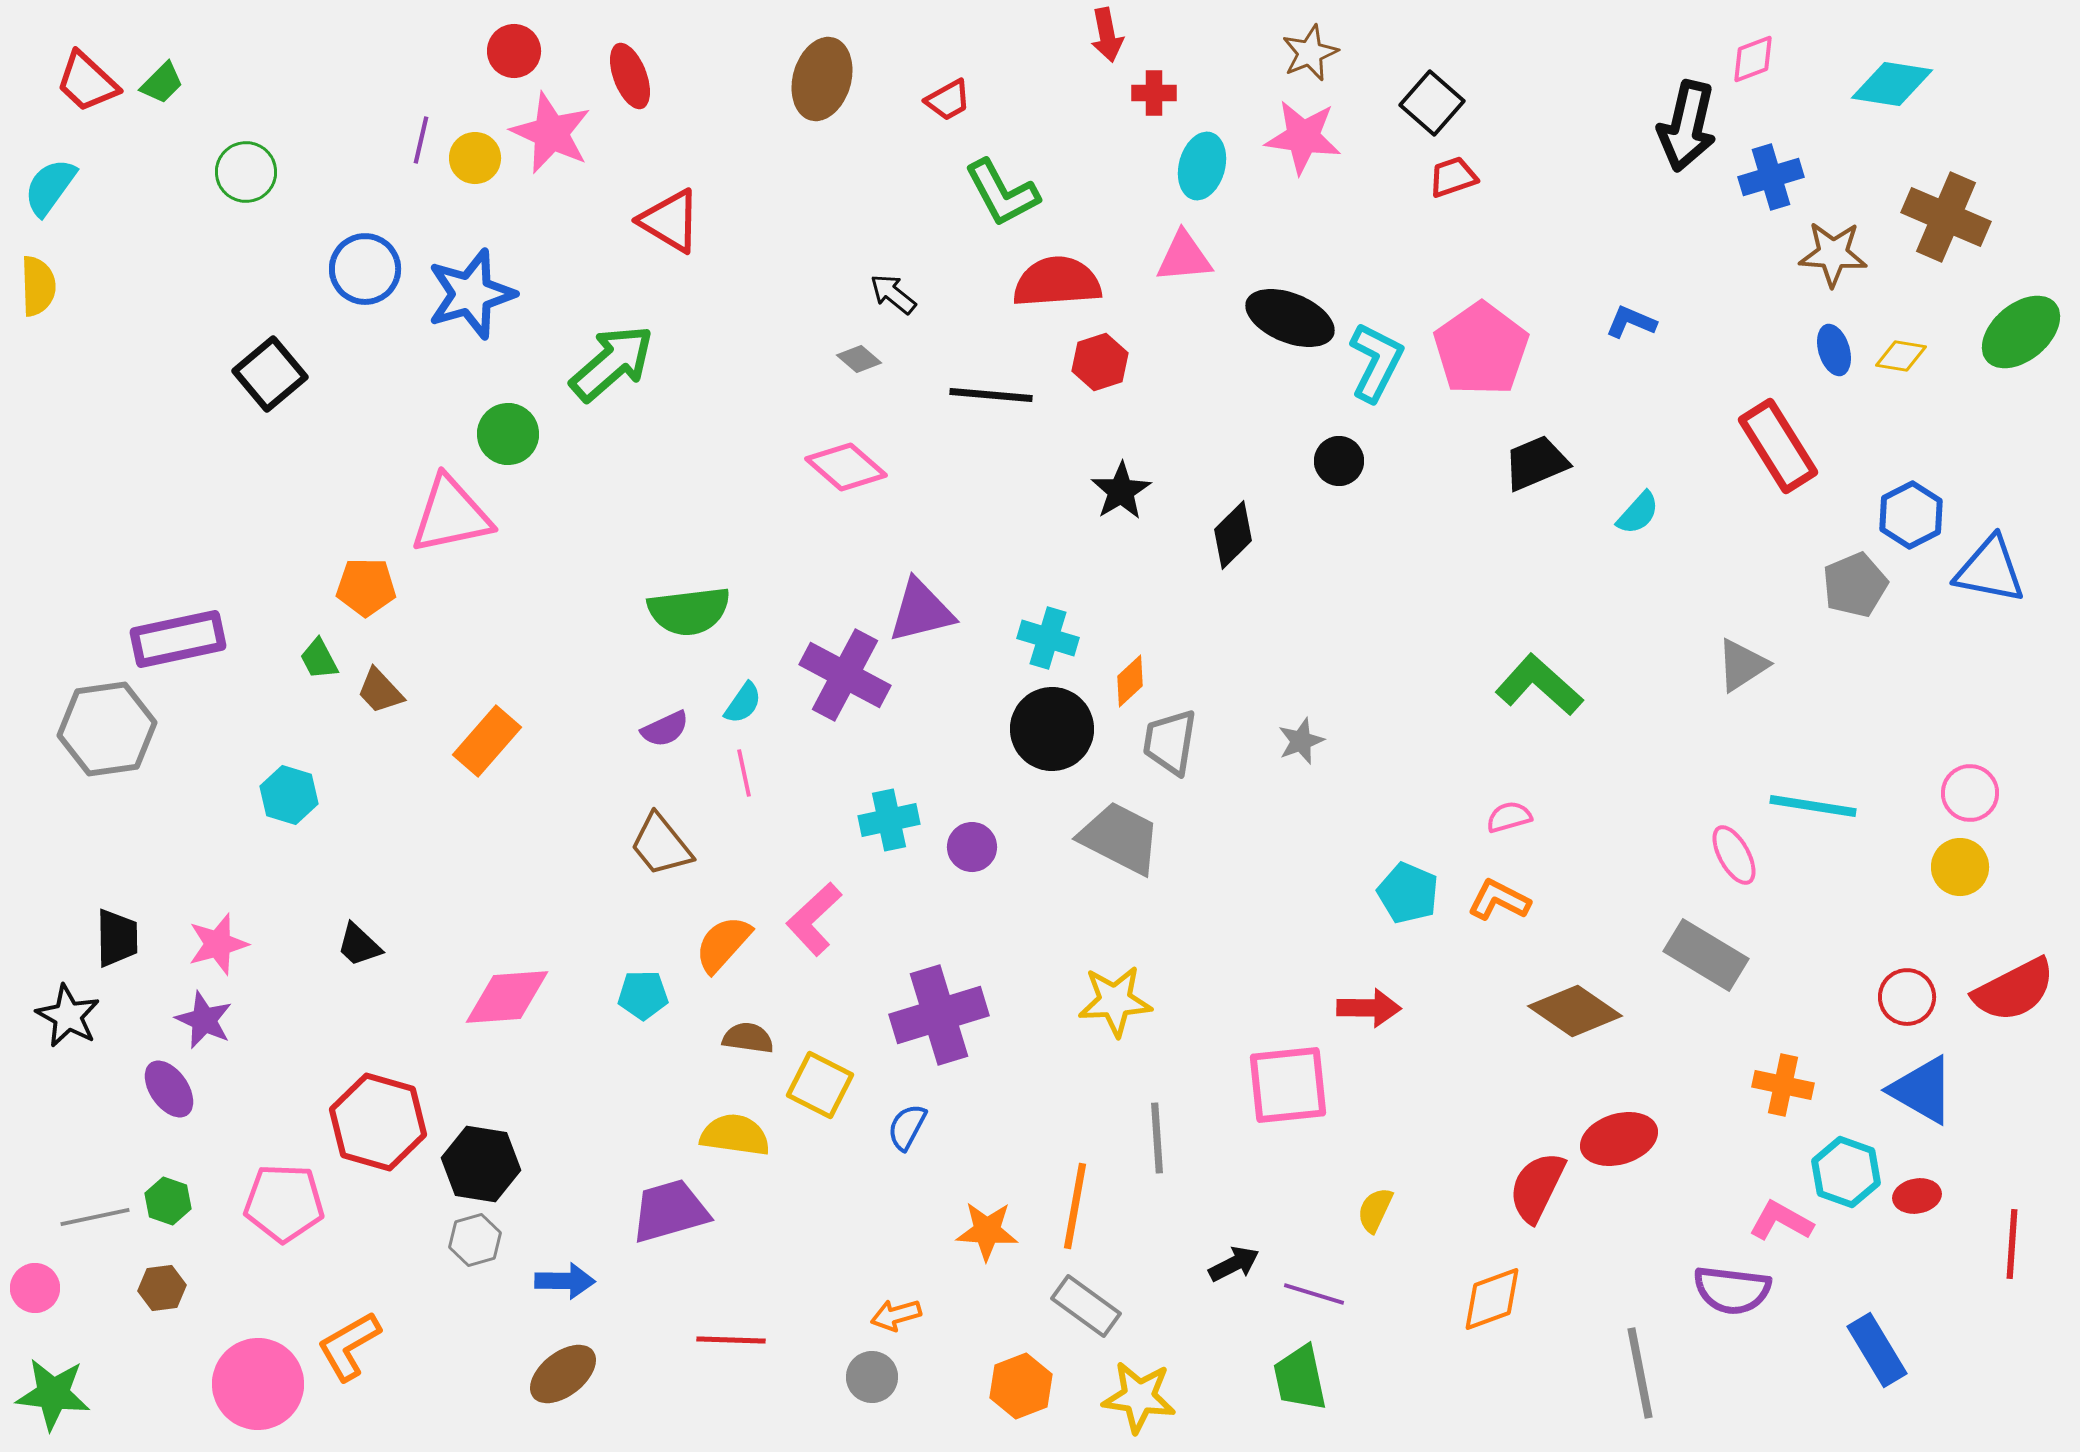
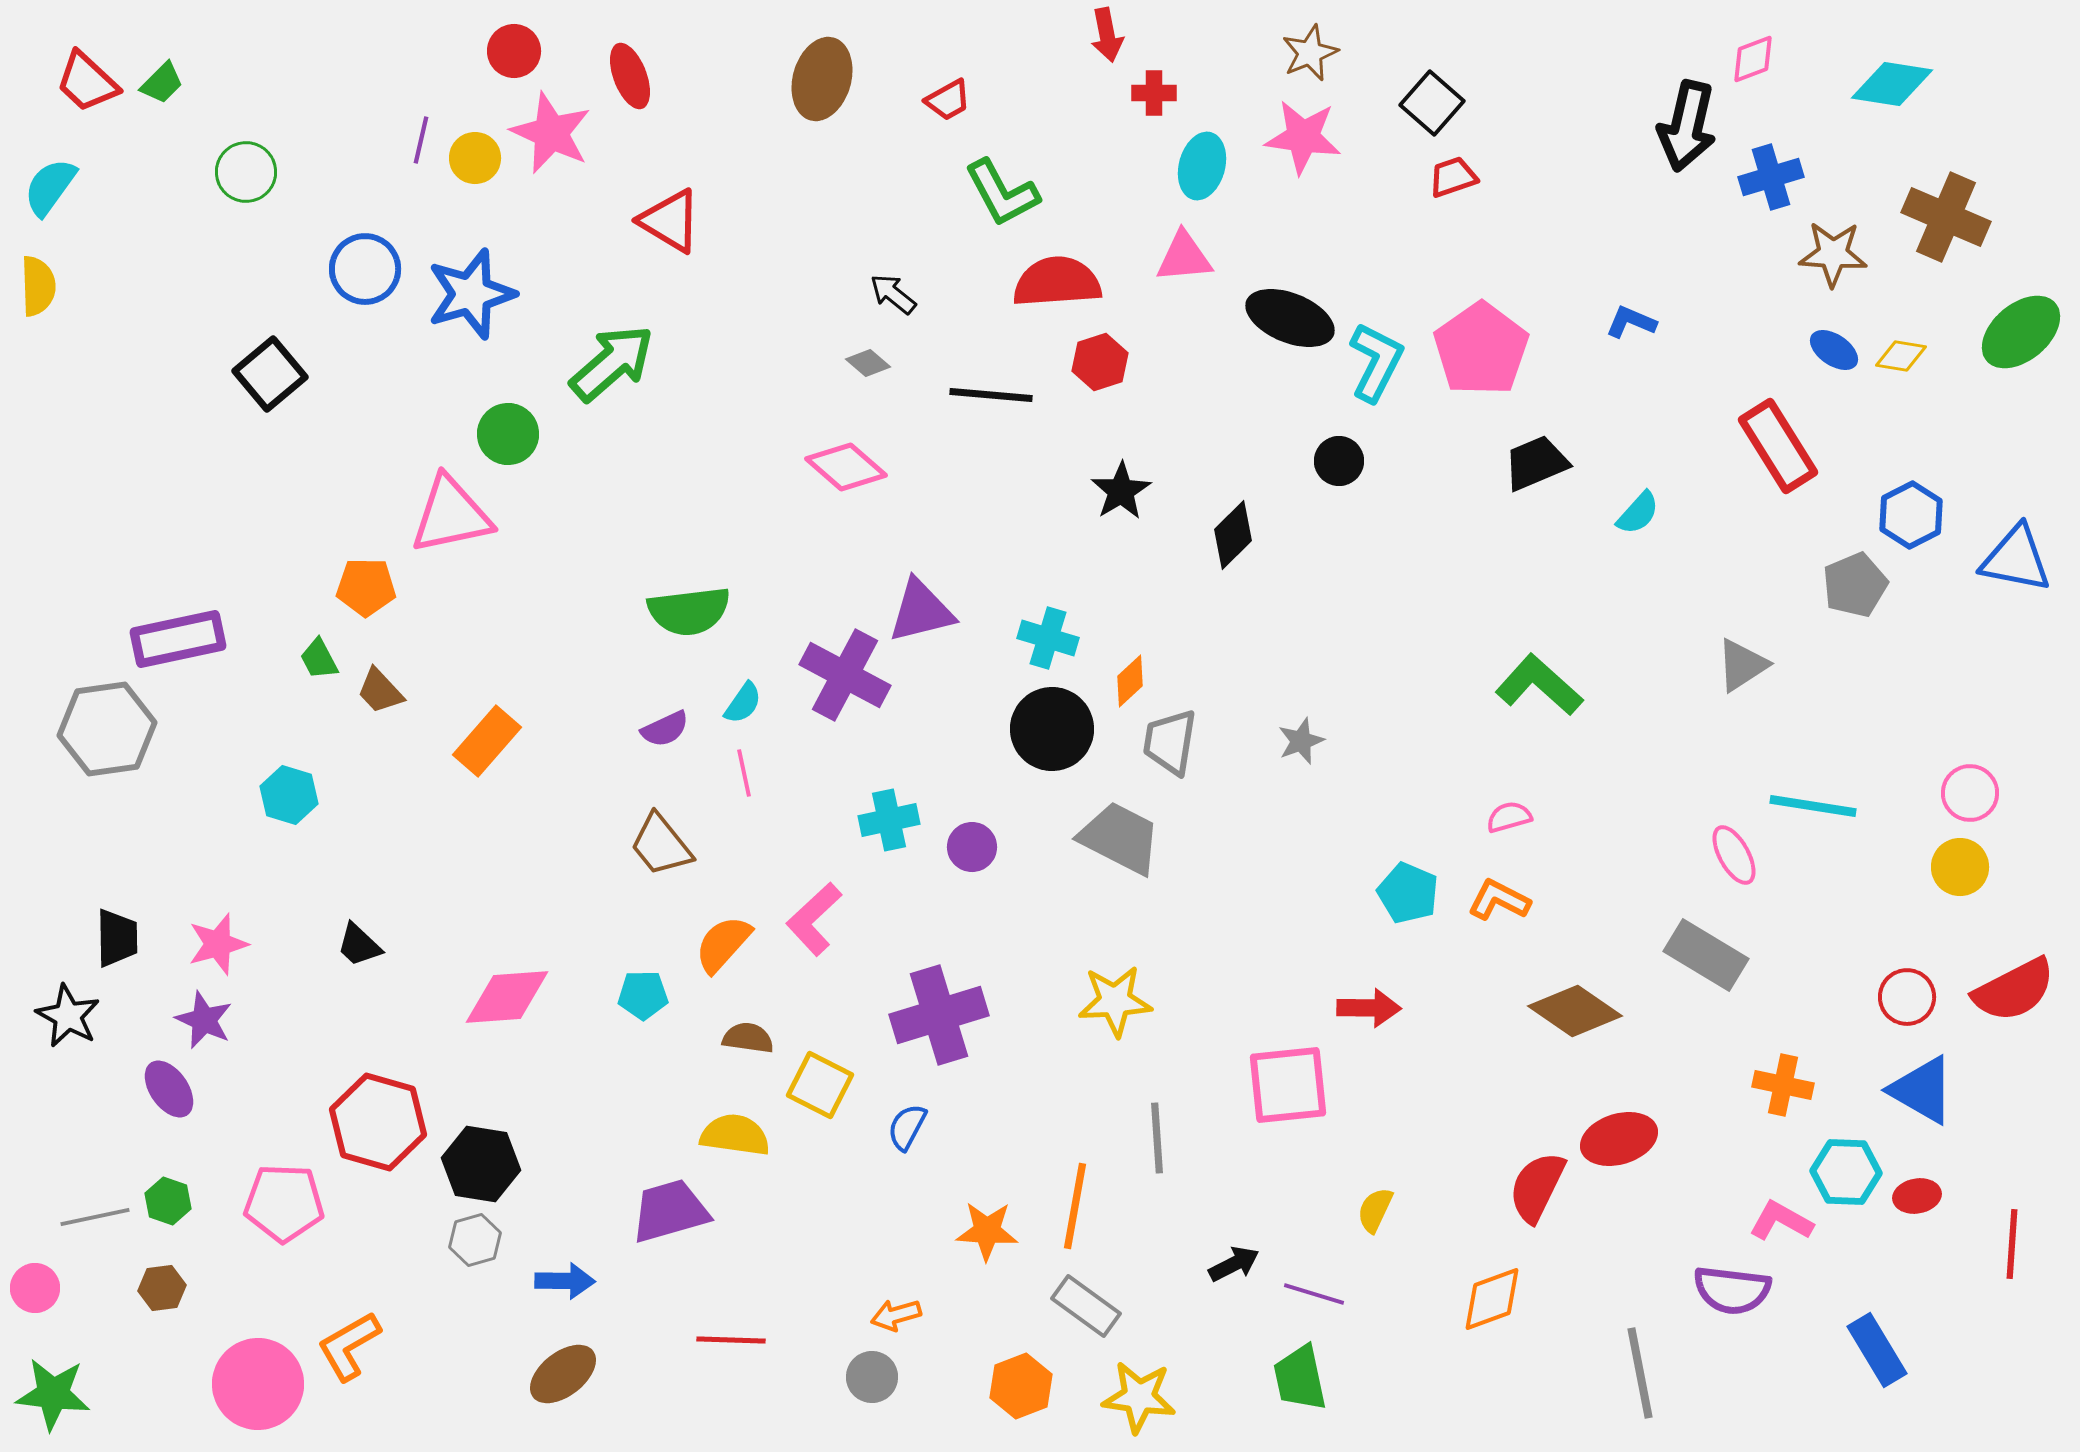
blue ellipse at (1834, 350): rotated 39 degrees counterclockwise
gray diamond at (859, 359): moved 9 px right, 4 px down
blue triangle at (1990, 570): moved 26 px right, 11 px up
cyan hexagon at (1846, 1172): rotated 18 degrees counterclockwise
